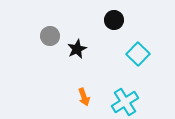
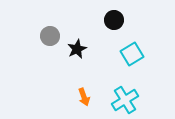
cyan square: moved 6 px left; rotated 15 degrees clockwise
cyan cross: moved 2 px up
